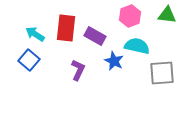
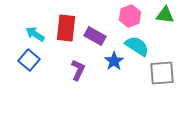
green triangle: moved 2 px left
cyan semicircle: rotated 20 degrees clockwise
blue star: rotated 12 degrees clockwise
